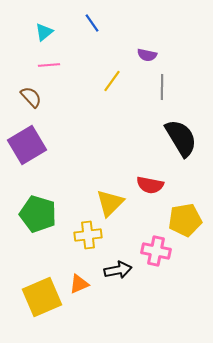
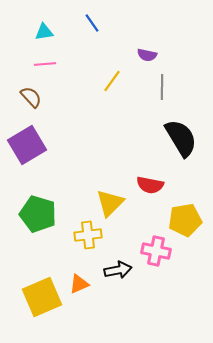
cyan triangle: rotated 30 degrees clockwise
pink line: moved 4 px left, 1 px up
